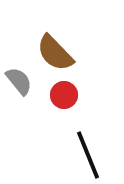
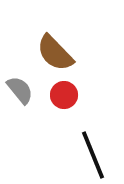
gray semicircle: moved 1 px right, 9 px down
black line: moved 5 px right
